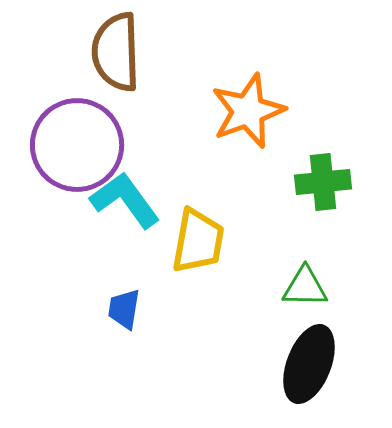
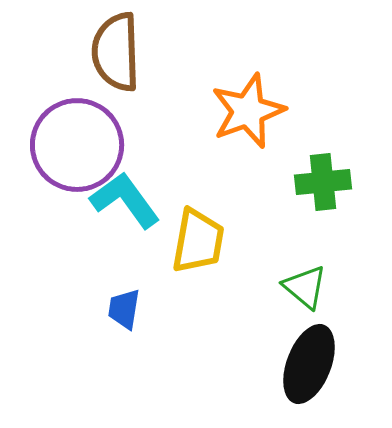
green triangle: rotated 39 degrees clockwise
